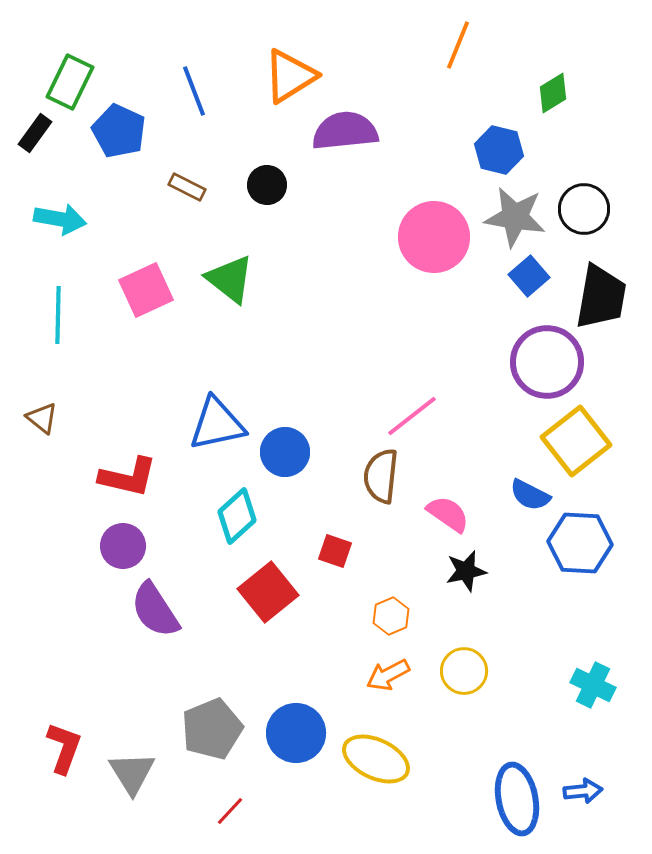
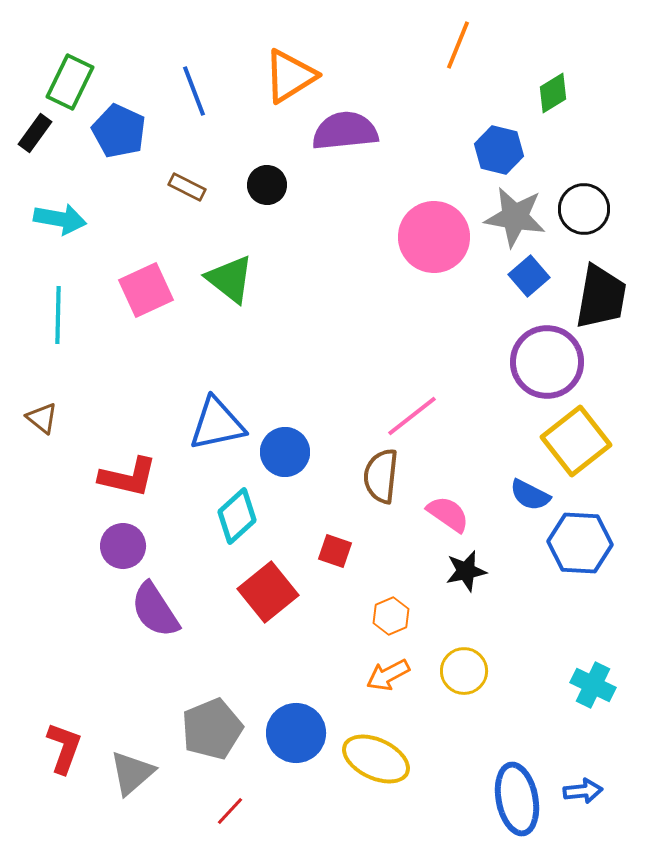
gray triangle at (132, 773): rotated 21 degrees clockwise
